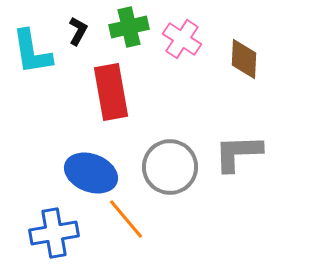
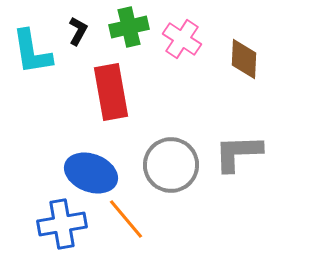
gray circle: moved 1 px right, 2 px up
blue cross: moved 8 px right, 9 px up
